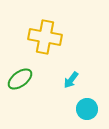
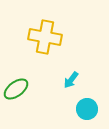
green ellipse: moved 4 px left, 10 px down
